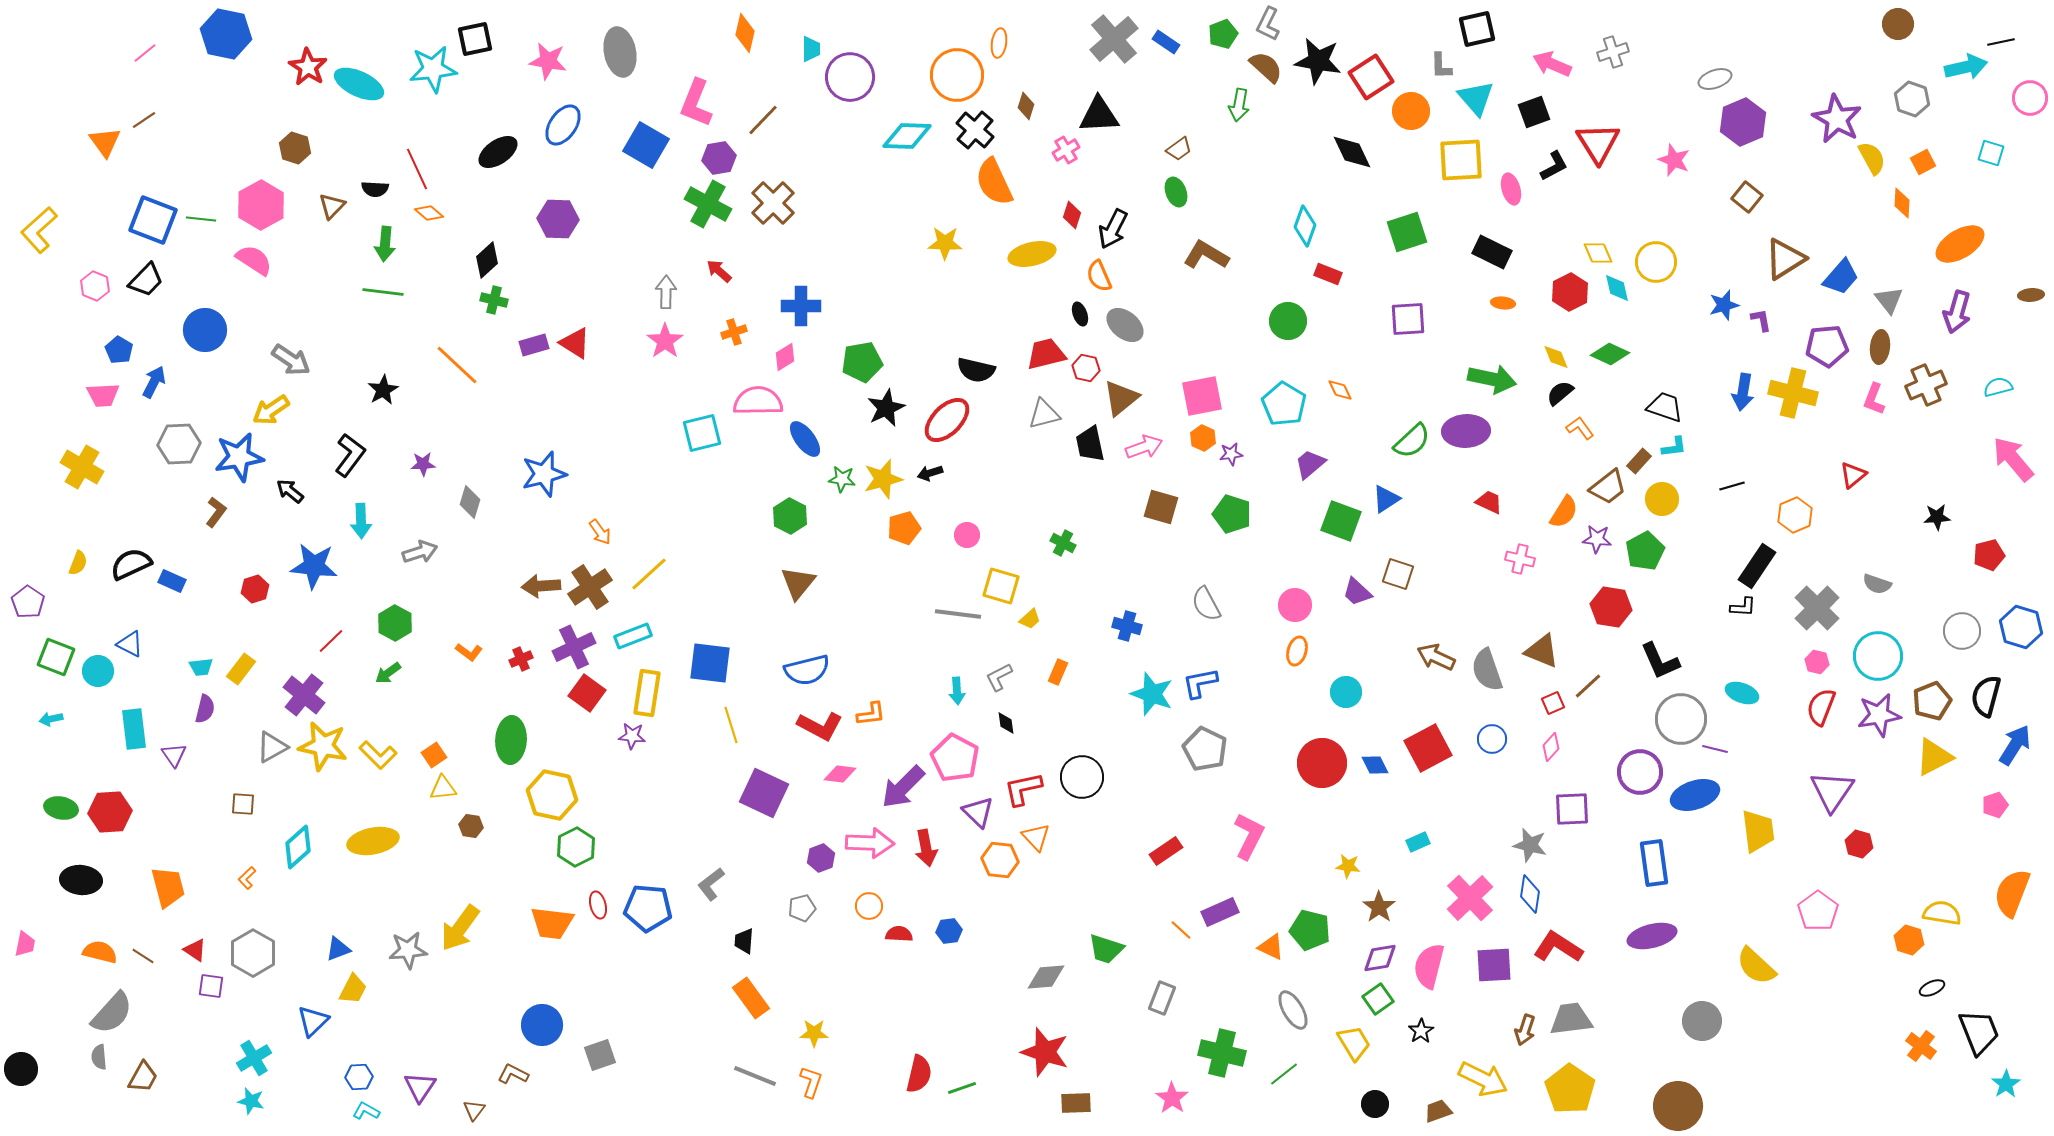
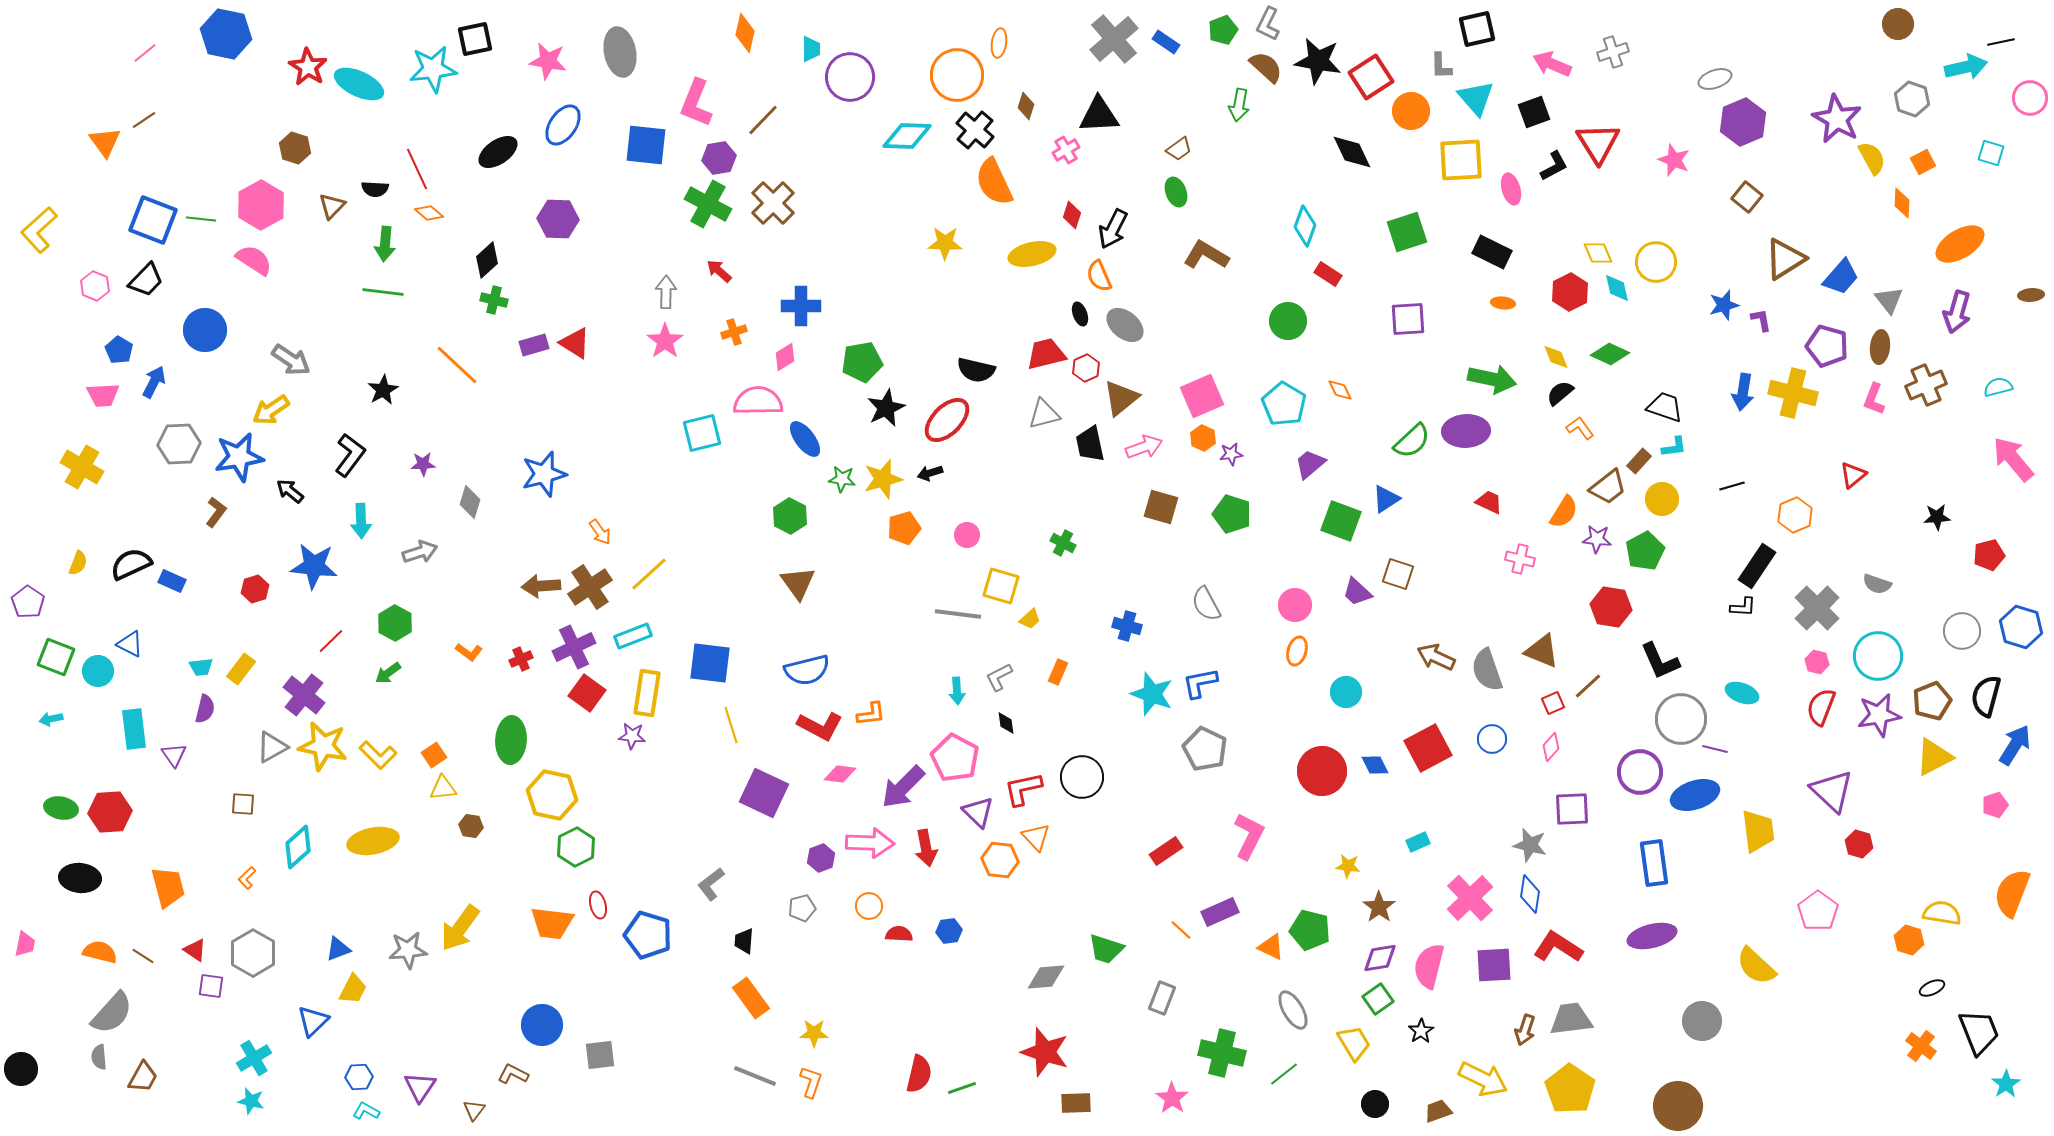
green pentagon at (1223, 34): moved 4 px up
blue square at (646, 145): rotated 24 degrees counterclockwise
red rectangle at (1328, 274): rotated 12 degrees clockwise
purple pentagon at (1827, 346): rotated 21 degrees clockwise
red hexagon at (1086, 368): rotated 24 degrees clockwise
pink square at (1202, 396): rotated 12 degrees counterclockwise
brown triangle at (798, 583): rotated 15 degrees counterclockwise
red circle at (1322, 763): moved 8 px down
purple triangle at (1832, 791): rotated 21 degrees counterclockwise
black ellipse at (81, 880): moved 1 px left, 2 px up
blue pentagon at (648, 908): moved 27 px down; rotated 12 degrees clockwise
gray square at (600, 1055): rotated 12 degrees clockwise
